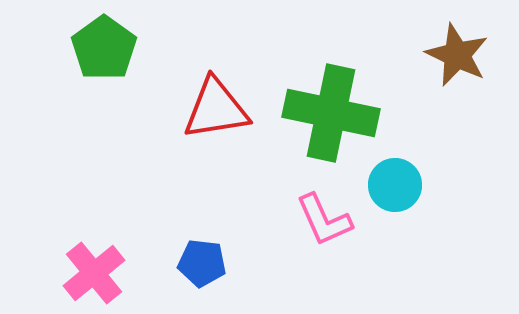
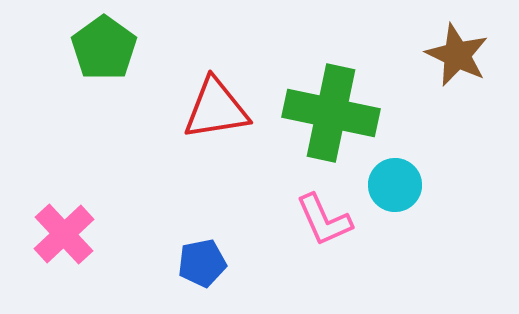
blue pentagon: rotated 18 degrees counterclockwise
pink cross: moved 30 px left, 39 px up; rotated 4 degrees counterclockwise
